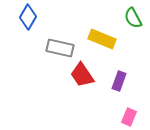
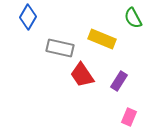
purple rectangle: rotated 12 degrees clockwise
